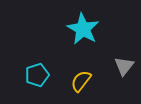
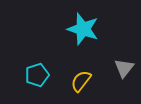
cyan star: rotated 12 degrees counterclockwise
gray triangle: moved 2 px down
